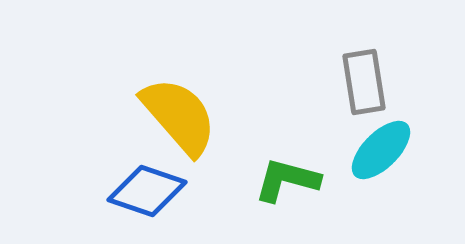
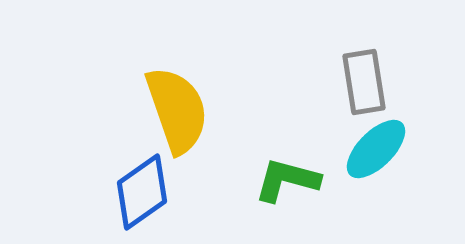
yellow semicircle: moved 2 px left, 6 px up; rotated 22 degrees clockwise
cyan ellipse: moved 5 px left, 1 px up
blue diamond: moved 5 px left, 1 px down; rotated 54 degrees counterclockwise
